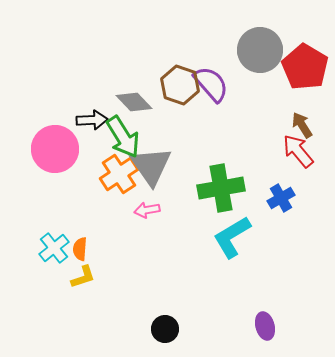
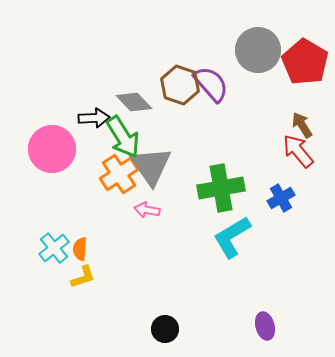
gray circle: moved 2 px left
red pentagon: moved 5 px up
black arrow: moved 2 px right, 2 px up
pink circle: moved 3 px left
pink arrow: rotated 20 degrees clockwise
